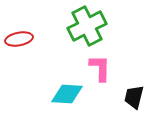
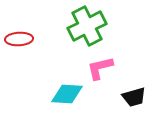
red ellipse: rotated 8 degrees clockwise
pink L-shape: rotated 104 degrees counterclockwise
black trapezoid: rotated 120 degrees counterclockwise
